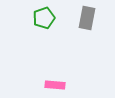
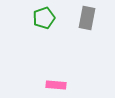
pink rectangle: moved 1 px right
